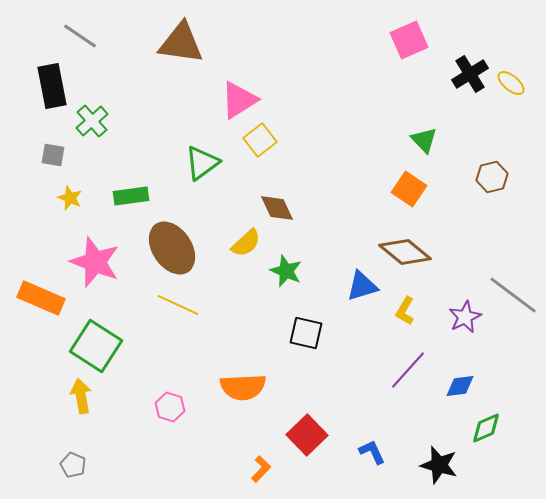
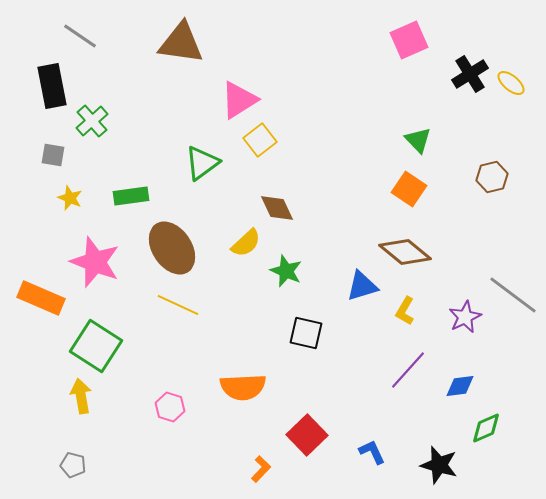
green triangle at (424, 140): moved 6 px left
gray pentagon at (73, 465): rotated 10 degrees counterclockwise
